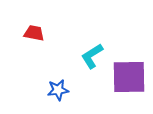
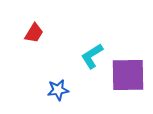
red trapezoid: rotated 110 degrees clockwise
purple square: moved 1 px left, 2 px up
